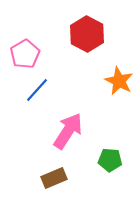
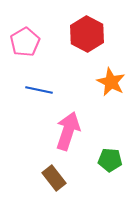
pink pentagon: moved 12 px up
orange star: moved 8 px left, 1 px down
blue line: moved 2 px right; rotated 60 degrees clockwise
pink arrow: rotated 15 degrees counterclockwise
brown rectangle: rotated 75 degrees clockwise
